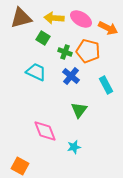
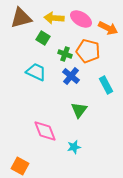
green cross: moved 2 px down
